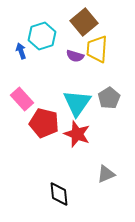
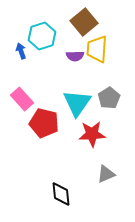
purple semicircle: rotated 18 degrees counterclockwise
red star: moved 15 px right; rotated 24 degrees counterclockwise
black diamond: moved 2 px right
